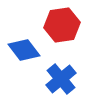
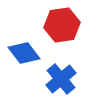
blue diamond: moved 3 px down
